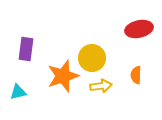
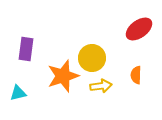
red ellipse: rotated 24 degrees counterclockwise
cyan triangle: moved 1 px down
